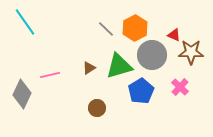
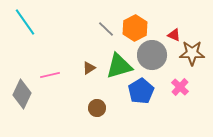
brown star: moved 1 px right, 1 px down
